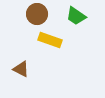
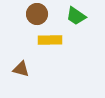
yellow rectangle: rotated 20 degrees counterclockwise
brown triangle: rotated 12 degrees counterclockwise
